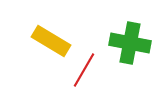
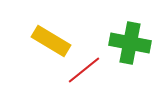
red line: rotated 21 degrees clockwise
